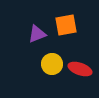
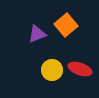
orange square: rotated 30 degrees counterclockwise
yellow circle: moved 6 px down
